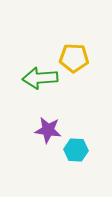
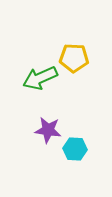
green arrow: rotated 20 degrees counterclockwise
cyan hexagon: moved 1 px left, 1 px up
